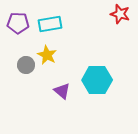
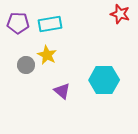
cyan hexagon: moved 7 px right
